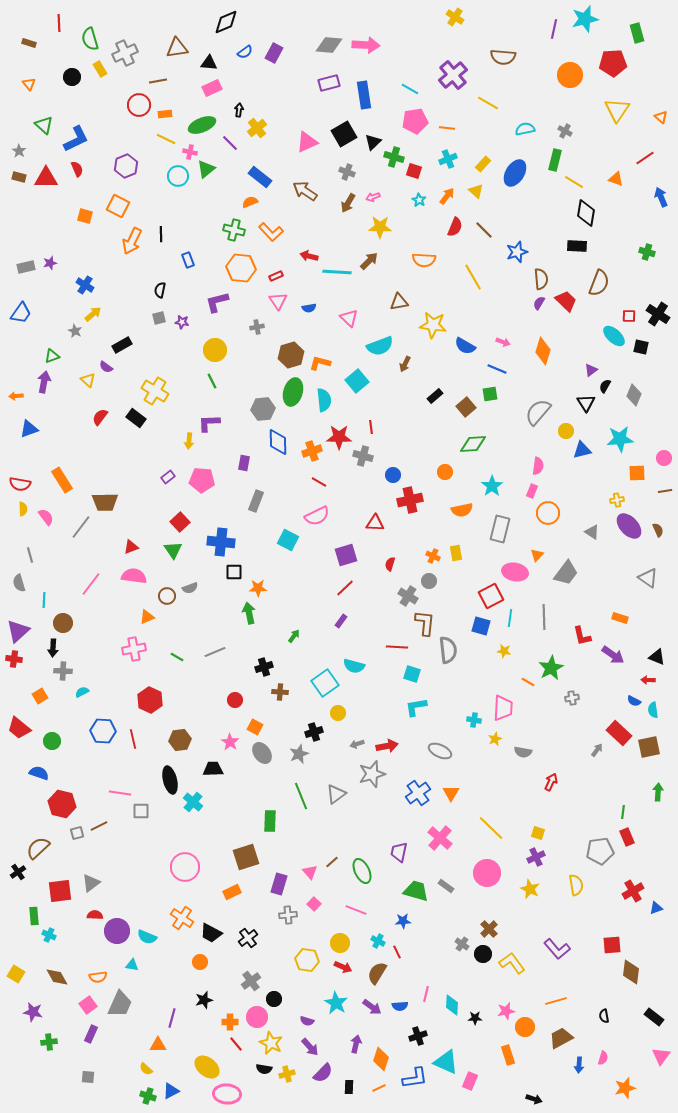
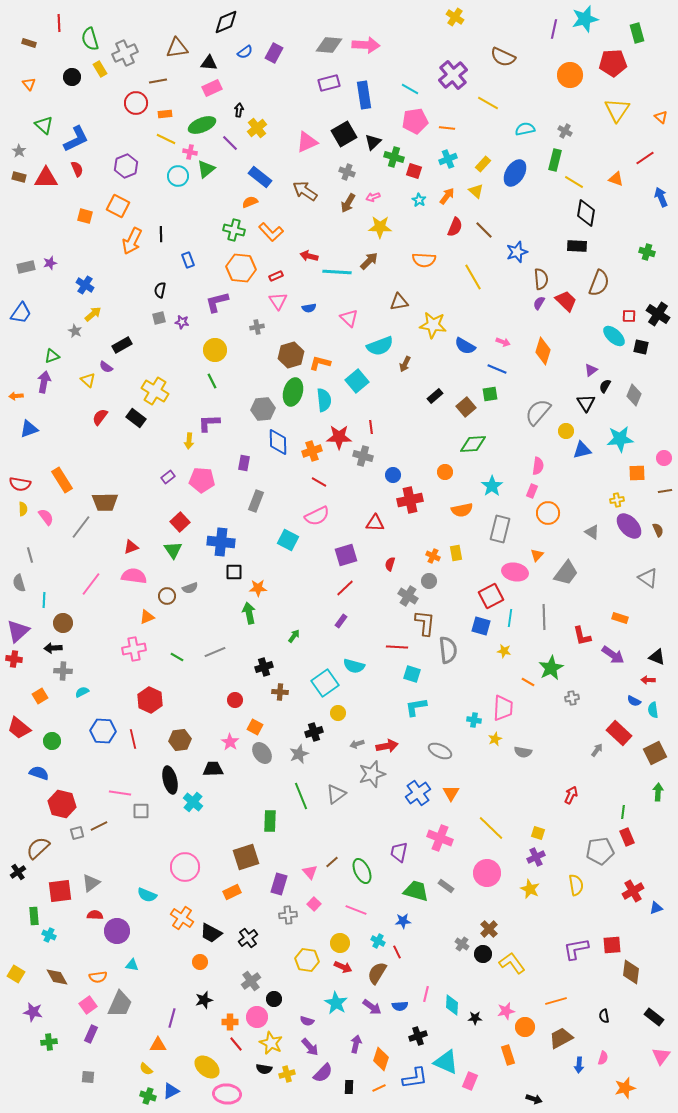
brown semicircle at (503, 57): rotated 20 degrees clockwise
red circle at (139, 105): moved 3 px left, 2 px up
black arrow at (53, 648): rotated 84 degrees clockwise
brown square at (649, 747): moved 6 px right, 6 px down; rotated 15 degrees counterclockwise
red arrow at (551, 782): moved 20 px right, 13 px down
pink cross at (440, 838): rotated 20 degrees counterclockwise
cyan semicircle at (147, 937): moved 42 px up
purple L-shape at (557, 949): moved 19 px right; rotated 120 degrees clockwise
